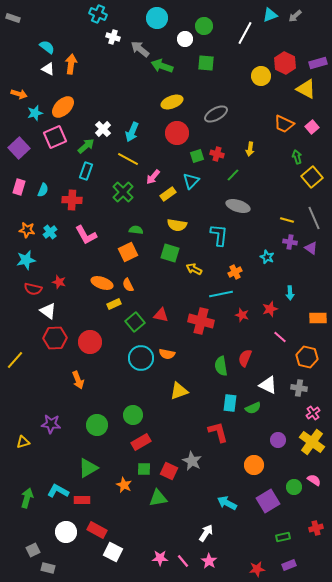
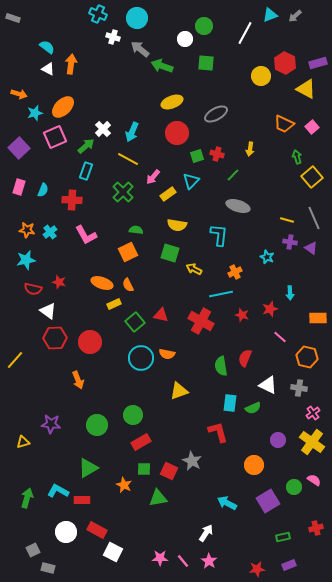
cyan circle at (157, 18): moved 20 px left
red cross at (201, 321): rotated 15 degrees clockwise
